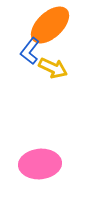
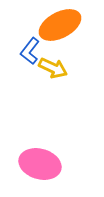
orange ellipse: moved 10 px right; rotated 15 degrees clockwise
pink ellipse: rotated 21 degrees clockwise
